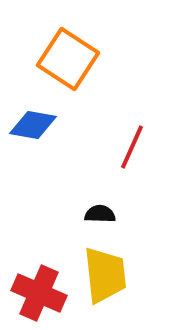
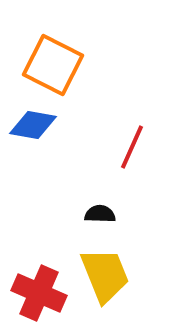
orange square: moved 15 px left, 6 px down; rotated 6 degrees counterclockwise
yellow trapezoid: rotated 16 degrees counterclockwise
